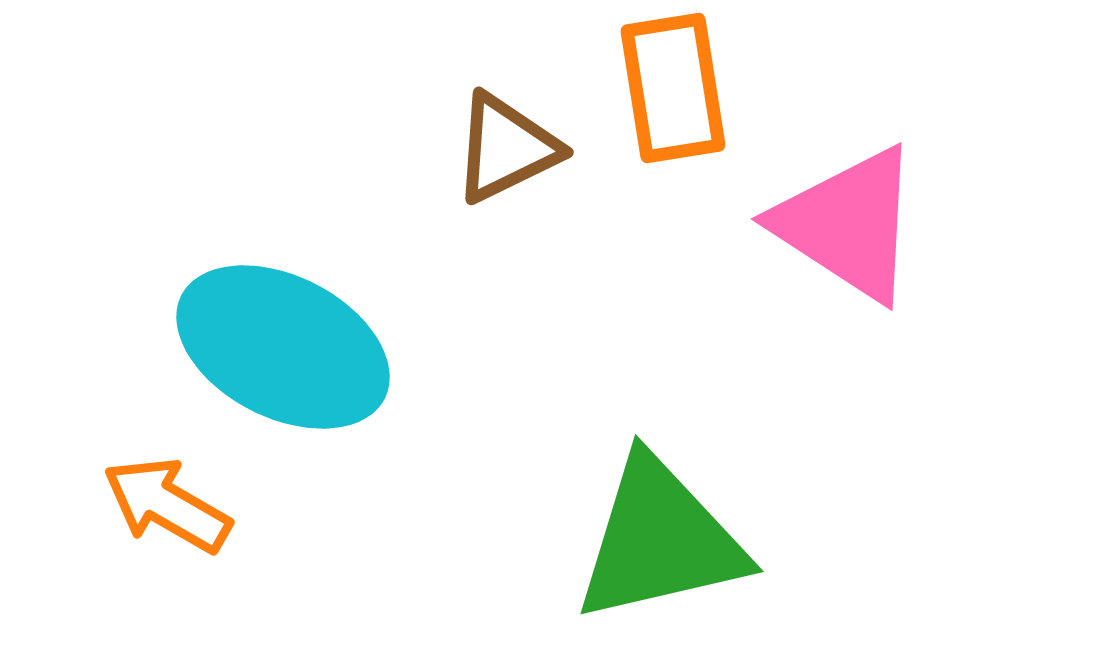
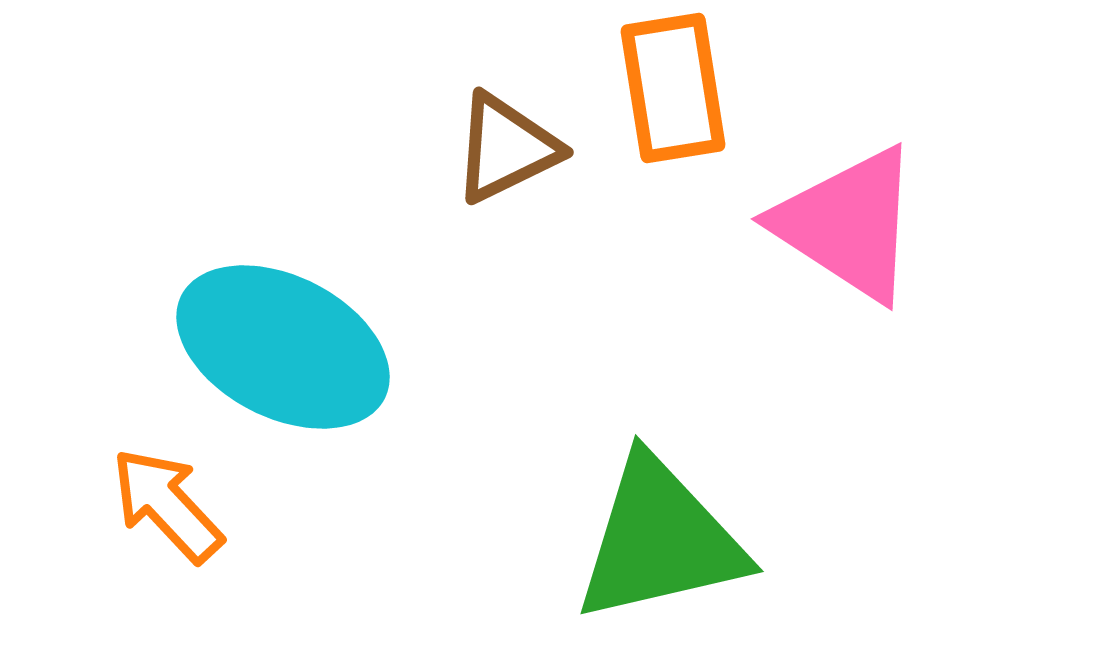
orange arrow: rotated 17 degrees clockwise
